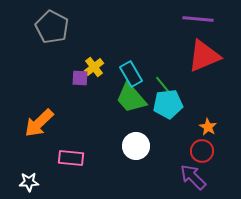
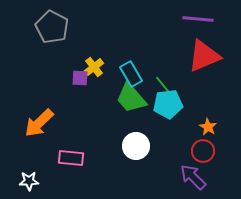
red circle: moved 1 px right
white star: moved 1 px up
